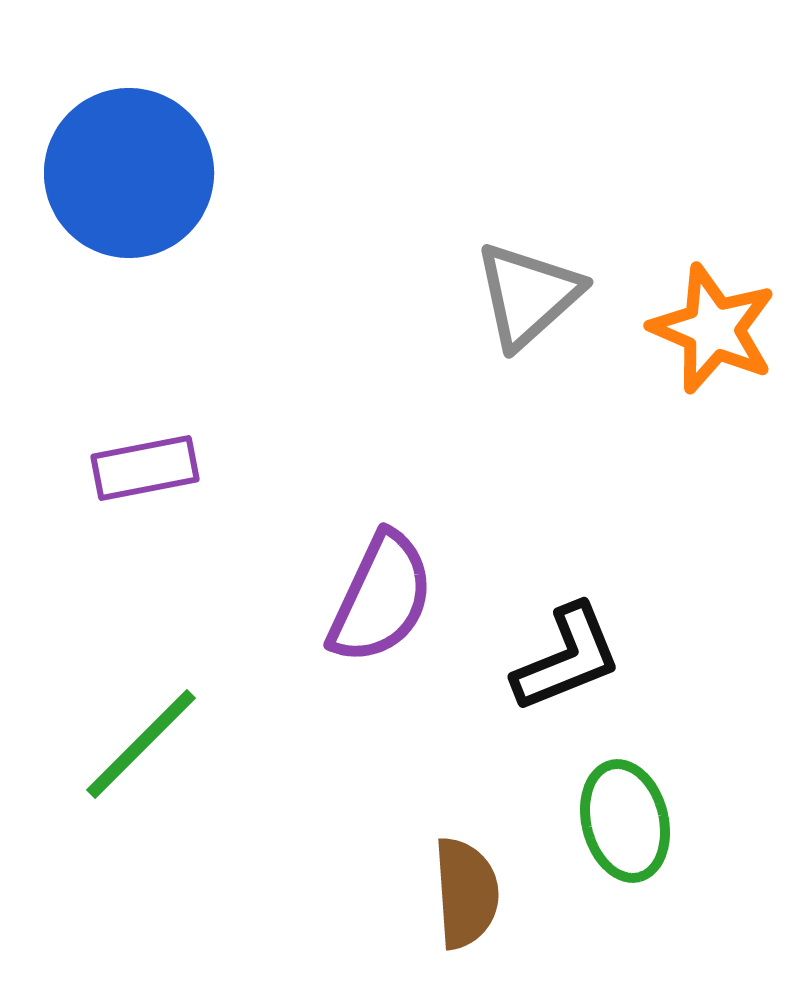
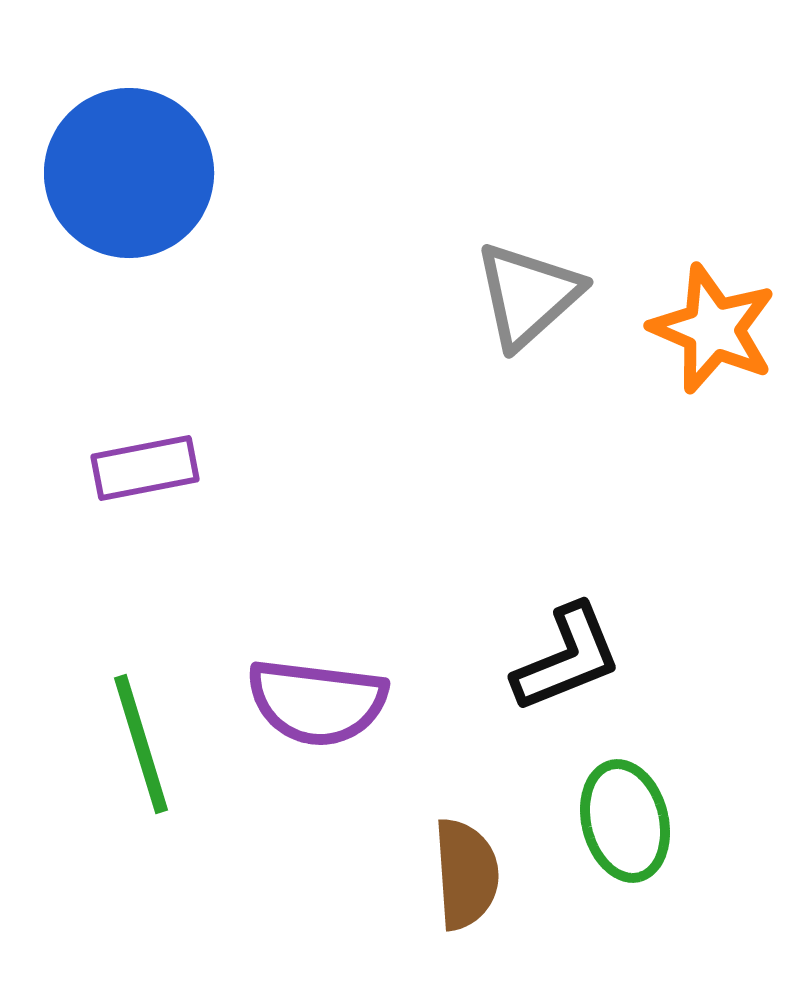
purple semicircle: moved 64 px left, 104 px down; rotated 72 degrees clockwise
green line: rotated 62 degrees counterclockwise
brown semicircle: moved 19 px up
